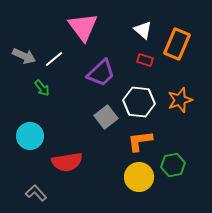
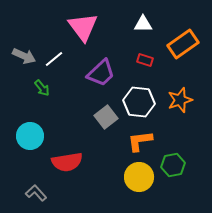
white triangle: moved 6 px up; rotated 42 degrees counterclockwise
orange rectangle: moved 6 px right; rotated 32 degrees clockwise
